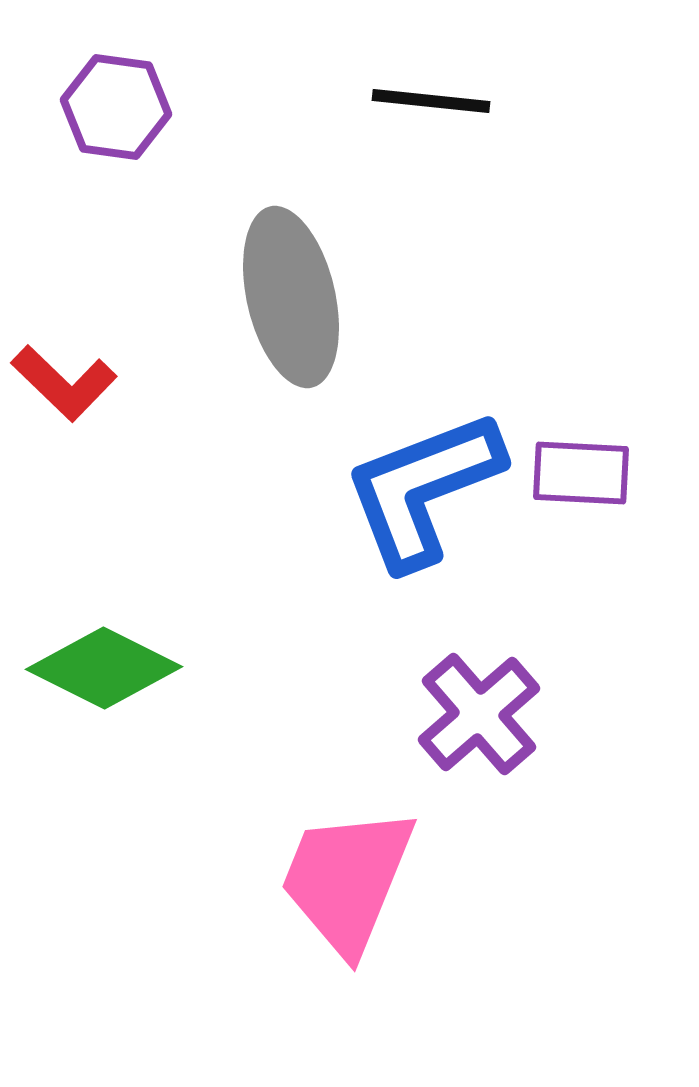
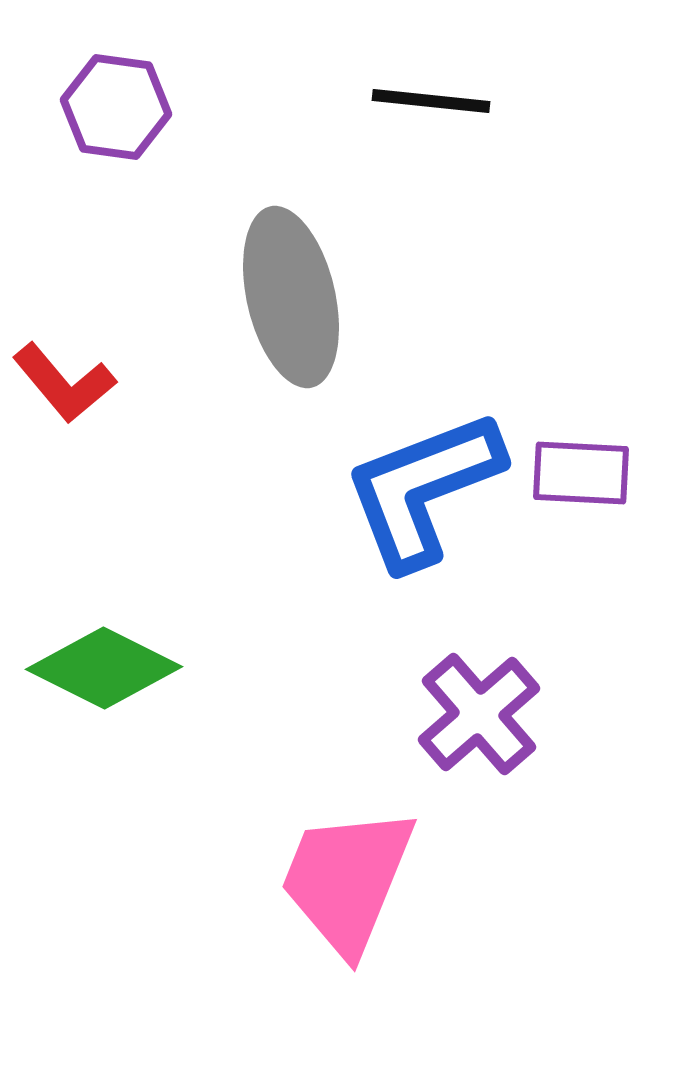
red L-shape: rotated 6 degrees clockwise
